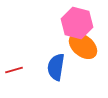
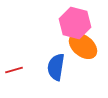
pink hexagon: moved 2 px left
